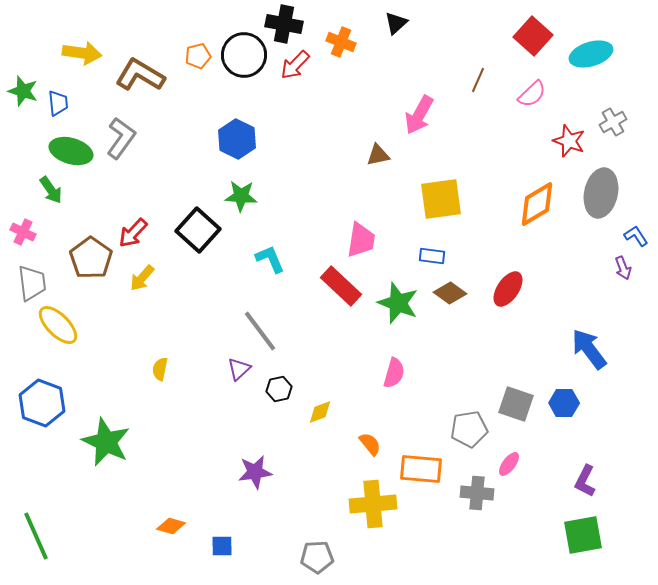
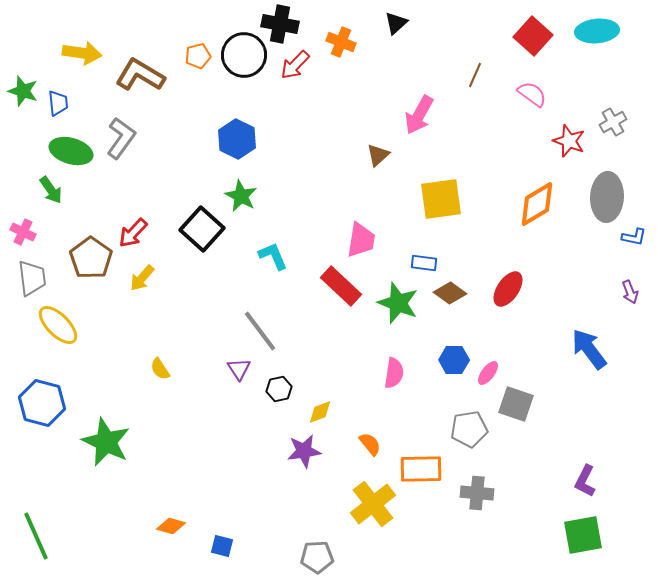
black cross at (284, 24): moved 4 px left
cyan ellipse at (591, 54): moved 6 px right, 23 px up; rotated 12 degrees clockwise
brown line at (478, 80): moved 3 px left, 5 px up
pink semicircle at (532, 94): rotated 100 degrees counterclockwise
brown triangle at (378, 155): rotated 30 degrees counterclockwise
gray ellipse at (601, 193): moved 6 px right, 4 px down; rotated 9 degrees counterclockwise
green star at (241, 196): rotated 24 degrees clockwise
black square at (198, 230): moved 4 px right, 1 px up
blue L-shape at (636, 236): moved 2 px left, 1 px down; rotated 135 degrees clockwise
blue rectangle at (432, 256): moved 8 px left, 7 px down
cyan L-shape at (270, 259): moved 3 px right, 3 px up
purple arrow at (623, 268): moved 7 px right, 24 px down
gray trapezoid at (32, 283): moved 5 px up
yellow semicircle at (160, 369): rotated 45 degrees counterclockwise
purple triangle at (239, 369): rotated 20 degrees counterclockwise
pink semicircle at (394, 373): rotated 8 degrees counterclockwise
blue hexagon at (42, 403): rotated 6 degrees counterclockwise
blue hexagon at (564, 403): moved 110 px left, 43 px up
pink ellipse at (509, 464): moved 21 px left, 91 px up
orange rectangle at (421, 469): rotated 6 degrees counterclockwise
purple star at (255, 472): moved 49 px right, 21 px up
yellow cross at (373, 504): rotated 33 degrees counterclockwise
blue square at (222, 546): rotated 15 degrees clockwise
